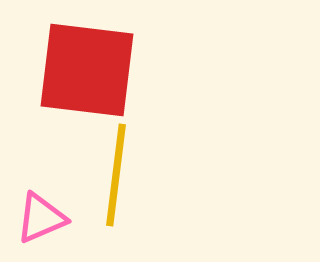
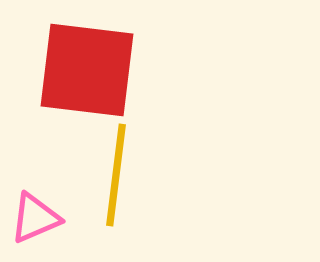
pink triangle: moved 6 px left
